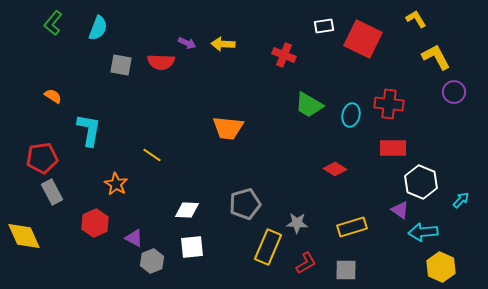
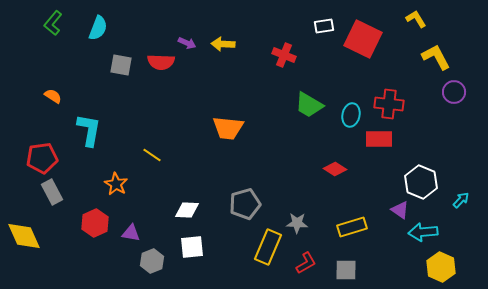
red rectangle at (393, 148): moved 14 px left, 9 px up
purple triangle at (134, 238): moved 3 px left, 5 px up; rotated 18 degrees counterclockwise
